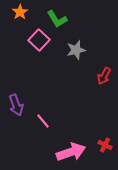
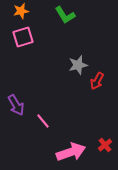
orange star: moved 1 px right, 1 px up; rotated 21 degrees clockwise
green L-shape: moved 8 px right, 4 px up
pink square: moved 16 px left, 3 px up; rotated 30 degrees clockwise
gray star: moved 2 px right, 15 px down
red arrow: moved 7 px left, 5 px down
purple arrow: rotated 10 degrees counterclockwise
red cross: rotated 24 degrees clockwise
